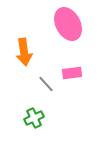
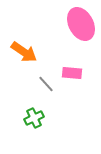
pink ellipse: moved 13 px right
orange arrow: rotated 48 degrees counterclockwise
pink rectangle: rotated 12 degrees clockwise
